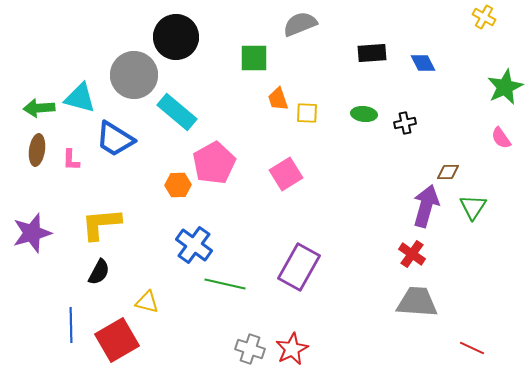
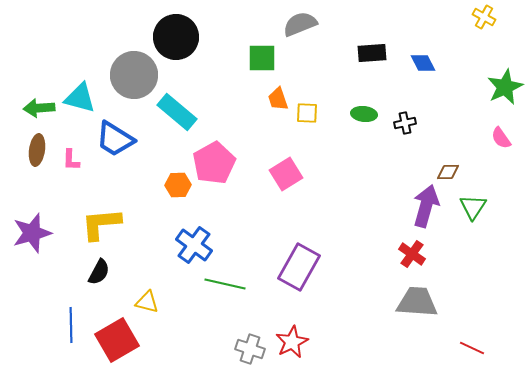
green square: moved 8 px right
red star: moved 7 px up
